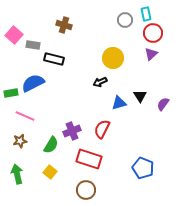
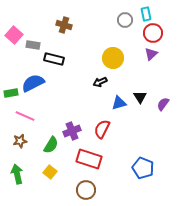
black triangle: moved 1 px down
